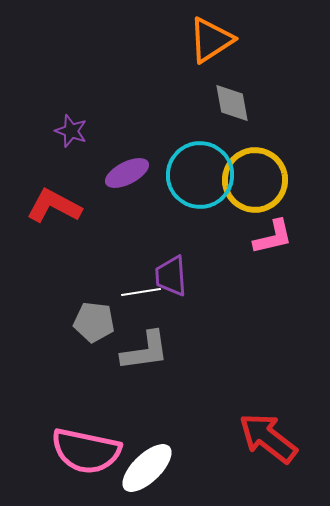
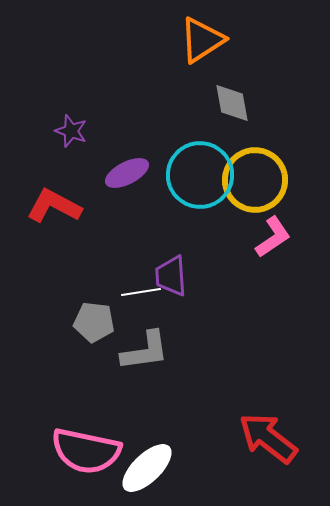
orange triangle: moved 9 px left
pink L-shape: rotated 21 degrees counterclockwise
